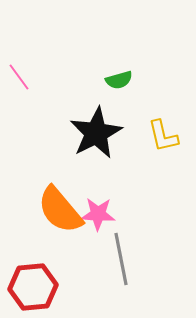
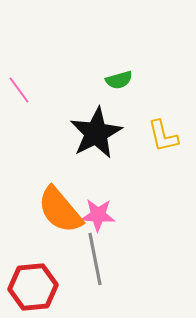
pink line: moved 13 px down
pink star: moved 1 px down
gray line: moved 26 px left
